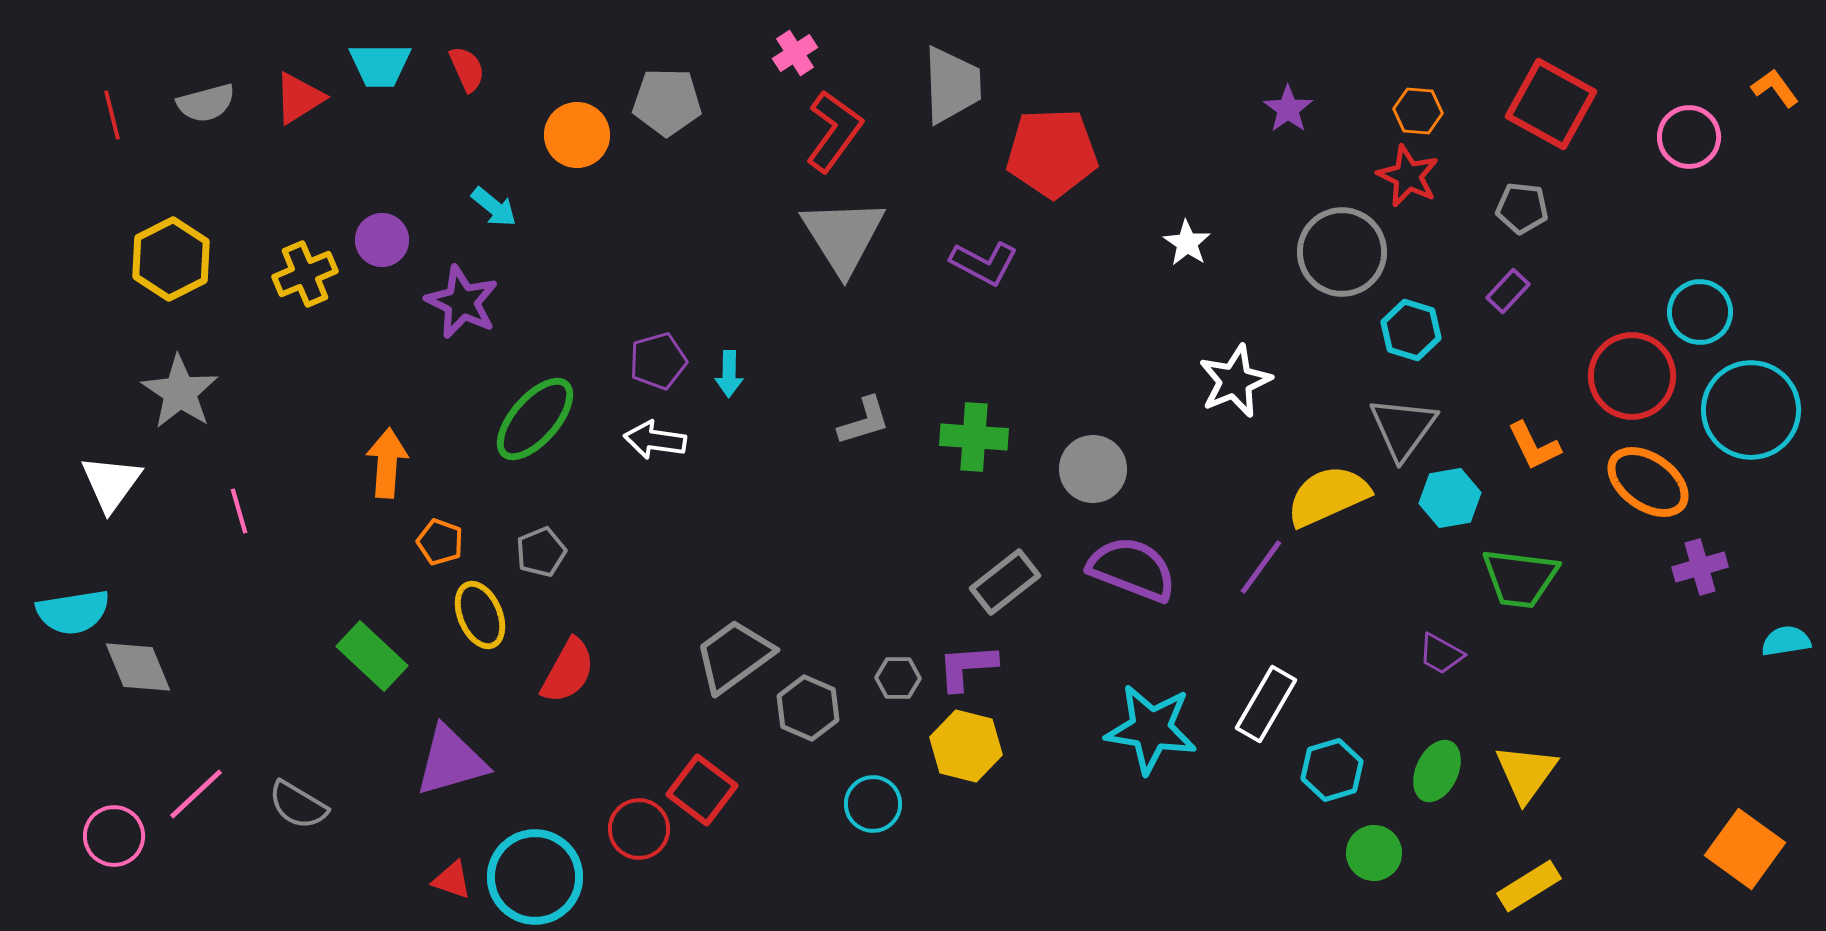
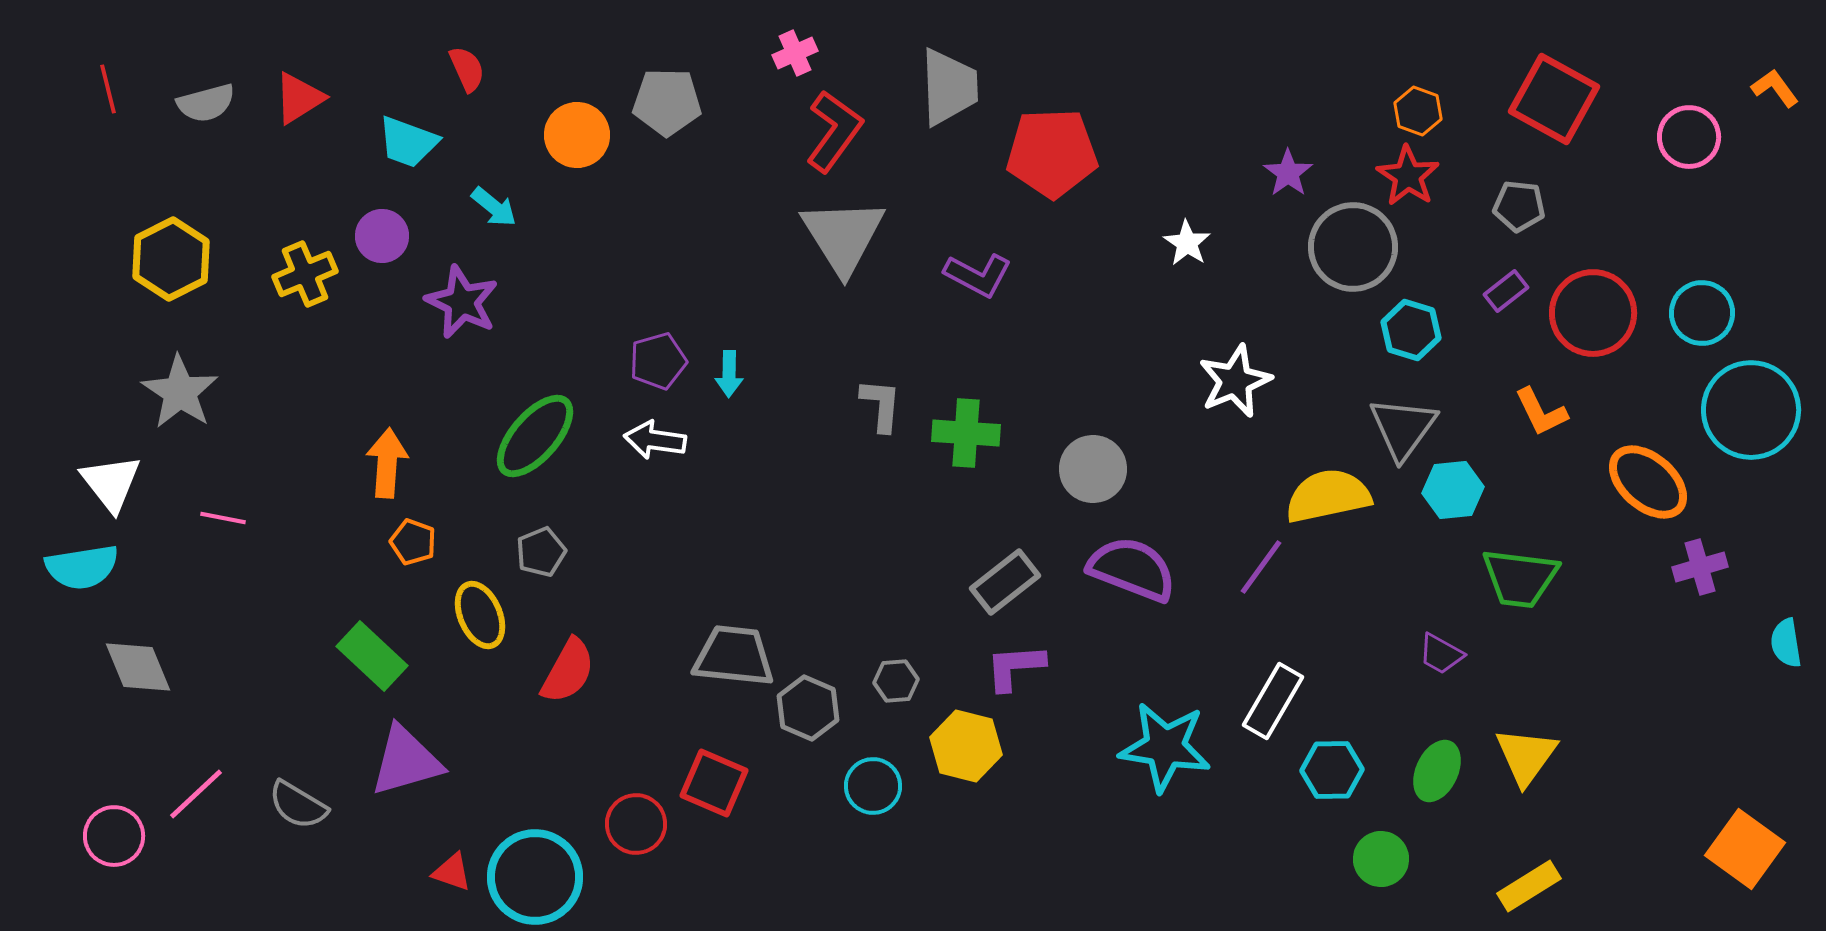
pink cross at (795, 53): rotated 9 degrees clockwise
cyan trapezoid at (380, 65): moved 28 px right, 77 px down; rotated 20 degrees clockwise
gray trapezoid at (952, 85): moved 3 px left, 2 px down
red square at (1551, 104): moved 3 px right, 5 px up
purple star at (1288, 109): moved 64 px down
orange hexagon at (1418, 111): rotated 15 degrees clockwise
red line at (112, 115): moved 4 px left, 26 px up
red star at (1408, 176): rotated 8 degrees clockwise
gray pentagon at (1522, 208): moved 3 px left, 2 px up
purple circle at (382, 240): moved 4 px up
gray circle at (1342, 252): moved 11 px right, 5 px up
purple L-shape at (984, 263): moved 6 px left, 12 px down
purple rectangle at (1508, 291): moved 2 px left; rotated 9 degrees clockwise
cyan circle at (1700, 312): moved 2 px right, 1 px down
red circle at (1632, 376): moved 39 px left, 63 px up
green ellipse at (535, 419): moved 17 px down
gray L-shape at (864, 421): moved 17 px right, 16 px up; rotated 68 degrees counterclockwise
green cross at (974, 437): moved 8 px left, 4 px up
orange L-shape at (1534, 446): moved 7 px right, 34 px up
orange ellipse at (1648, 482): rotated 6 degrees clockwise
white triangle at (111, 483): rotated 14 degrees counterclockwise
yellow semicircle at (1328, 496): rotated 12 degrees clockwise
cyan hexagon at (1450, 498): moved 3 px right, 8 px up; rotated 4 degrees clockwise
pink line at (239, 511): moved 16 px left, 7 px down; rotated 63 degrees counterclockwise
orange pentagon at (440, 542): moved 27 px left
cyan semicircle at (73, 612): moved 9 px right, 45 px up
cyan semicircle at (1786, 641): moved 2 px down; rotated 90 degrees counterclockwise
gray trapezoid at (734, 656): rotated 42 degrees clockwise
purple L-shape at (967, 667): moved 48 px right
gray hexagon at (898, 678): moved 2 px left, 3 px down; rotated 6 degrees counterclockwise
white rectangle at (1266, 704): moved 7 px right, 3 px up
cyan star at (1151, 729): moved 14 px right, 18 px down
purple triangle at (451, 761): moved 45 px left
cyan hexagon at (1332, 770): rotated 16 degrees clockwise
yellow triangle at (1526, 773): moved 17 px up
red square at (702, 790): moved 12 px right, 7 px up; rotated 14 degrees counterclockwise
cyan circle at (873, 804): moved 18 px up
red circle at (639, 829): moved 3 px left, 5 px up
green circle at (1374, 853): moved 7 px right, 6 px down
red triangle at (452, 880): moved 8 px up
